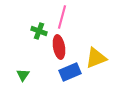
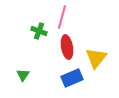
red ellipse: moved 8 px right
yellow triangle: rotated 30 degrees counterclockwise
blue rectangle: moved 2 px right, 6 px down
